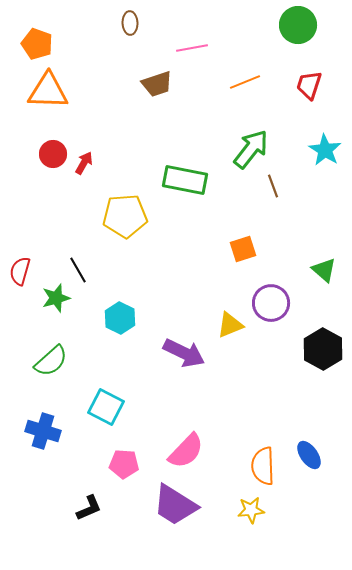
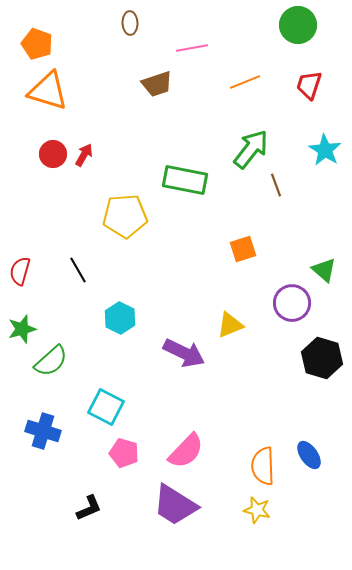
orange triangle: rotated 15 degrees clockwise
red arrow: moved 8 px up
brown line: moved 3 px right, 1 px up
green star: moved 34 px left, 31 px down
purple circle: moved 21 px right
black hexagon: moved 1 px left, 9 px down; rotated 12 degrees counterclockwise
pink pentagon: moved 11 px up; rotated 12 degrees clockwise
yellow star: moved 6 px right; rotated 20 degrees clockwise
